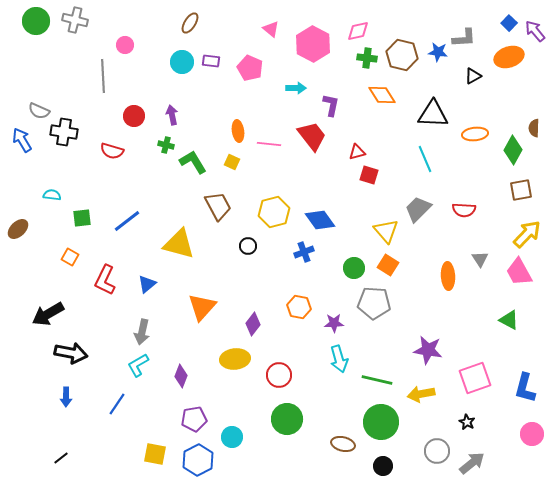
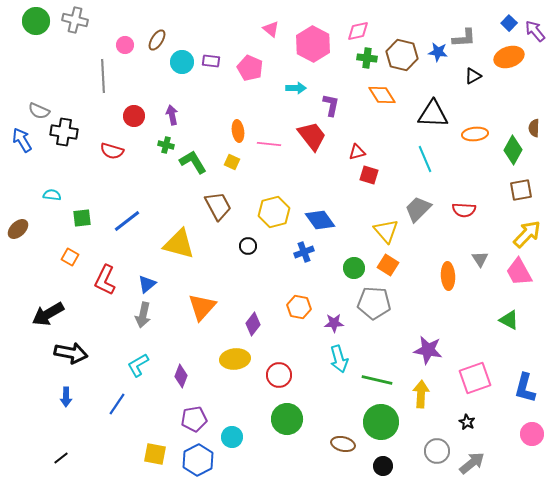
brown ellipse at (190, 23): moved 33 px left, 17 px down
gray arrow at (142, 332): moved 1 px right, 17 px up
yellow arrow at (421, 394): rotated 104 degrees clockwise
